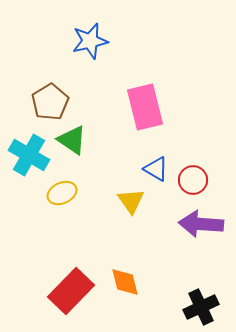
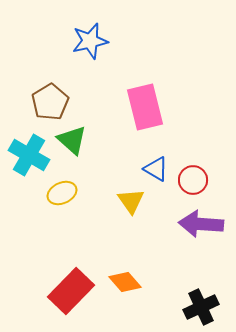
green triangle: rotated 8 degrees clockwise
orange diamond: rotated 28 degrees counterclockwise
